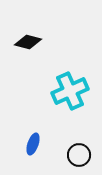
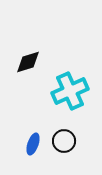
black diamond: moved 20 px down; rotated 32 degrees counterclockwise
black circle: moved 15 px left, 14 px up
